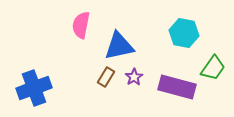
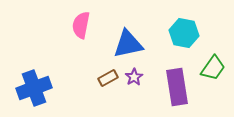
blue triangle: moved 9 px right, 2 px up
brown rectangle: moved 2 px right, 1 px down; rotated 30 degrees clockwise
purple rectangle: rotated 66 degrees clockwise
